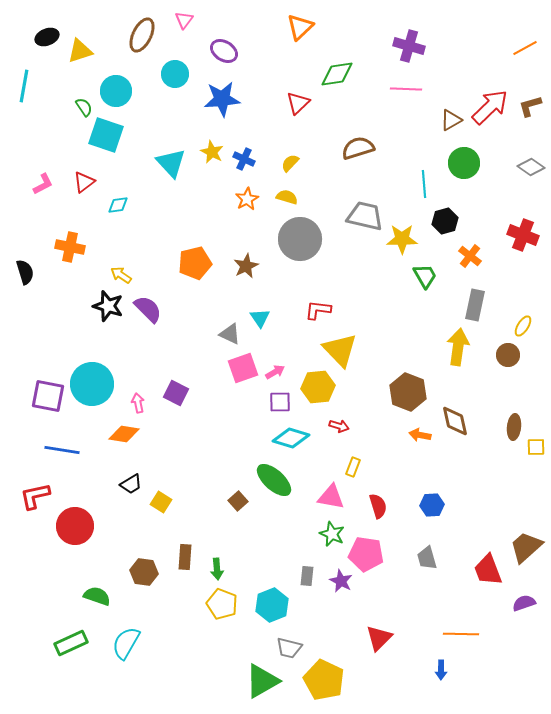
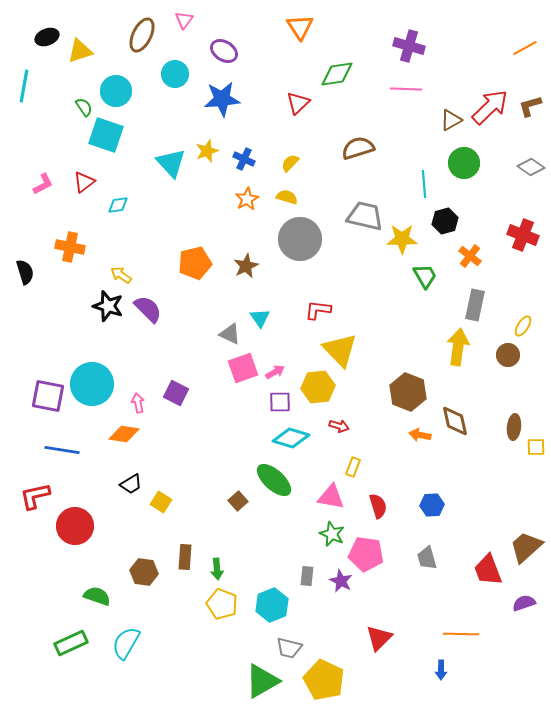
orange triangle at (300, 27): rotated 20 degrees counterclockwise
yellow star at (212, 152): moved 5 px left, 1 px up; rotated 25 degrees clockwise
